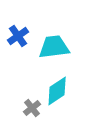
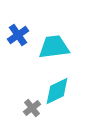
blue cross: moved 1 px up
cyan diamond: rotated 8 degrees clockwise
